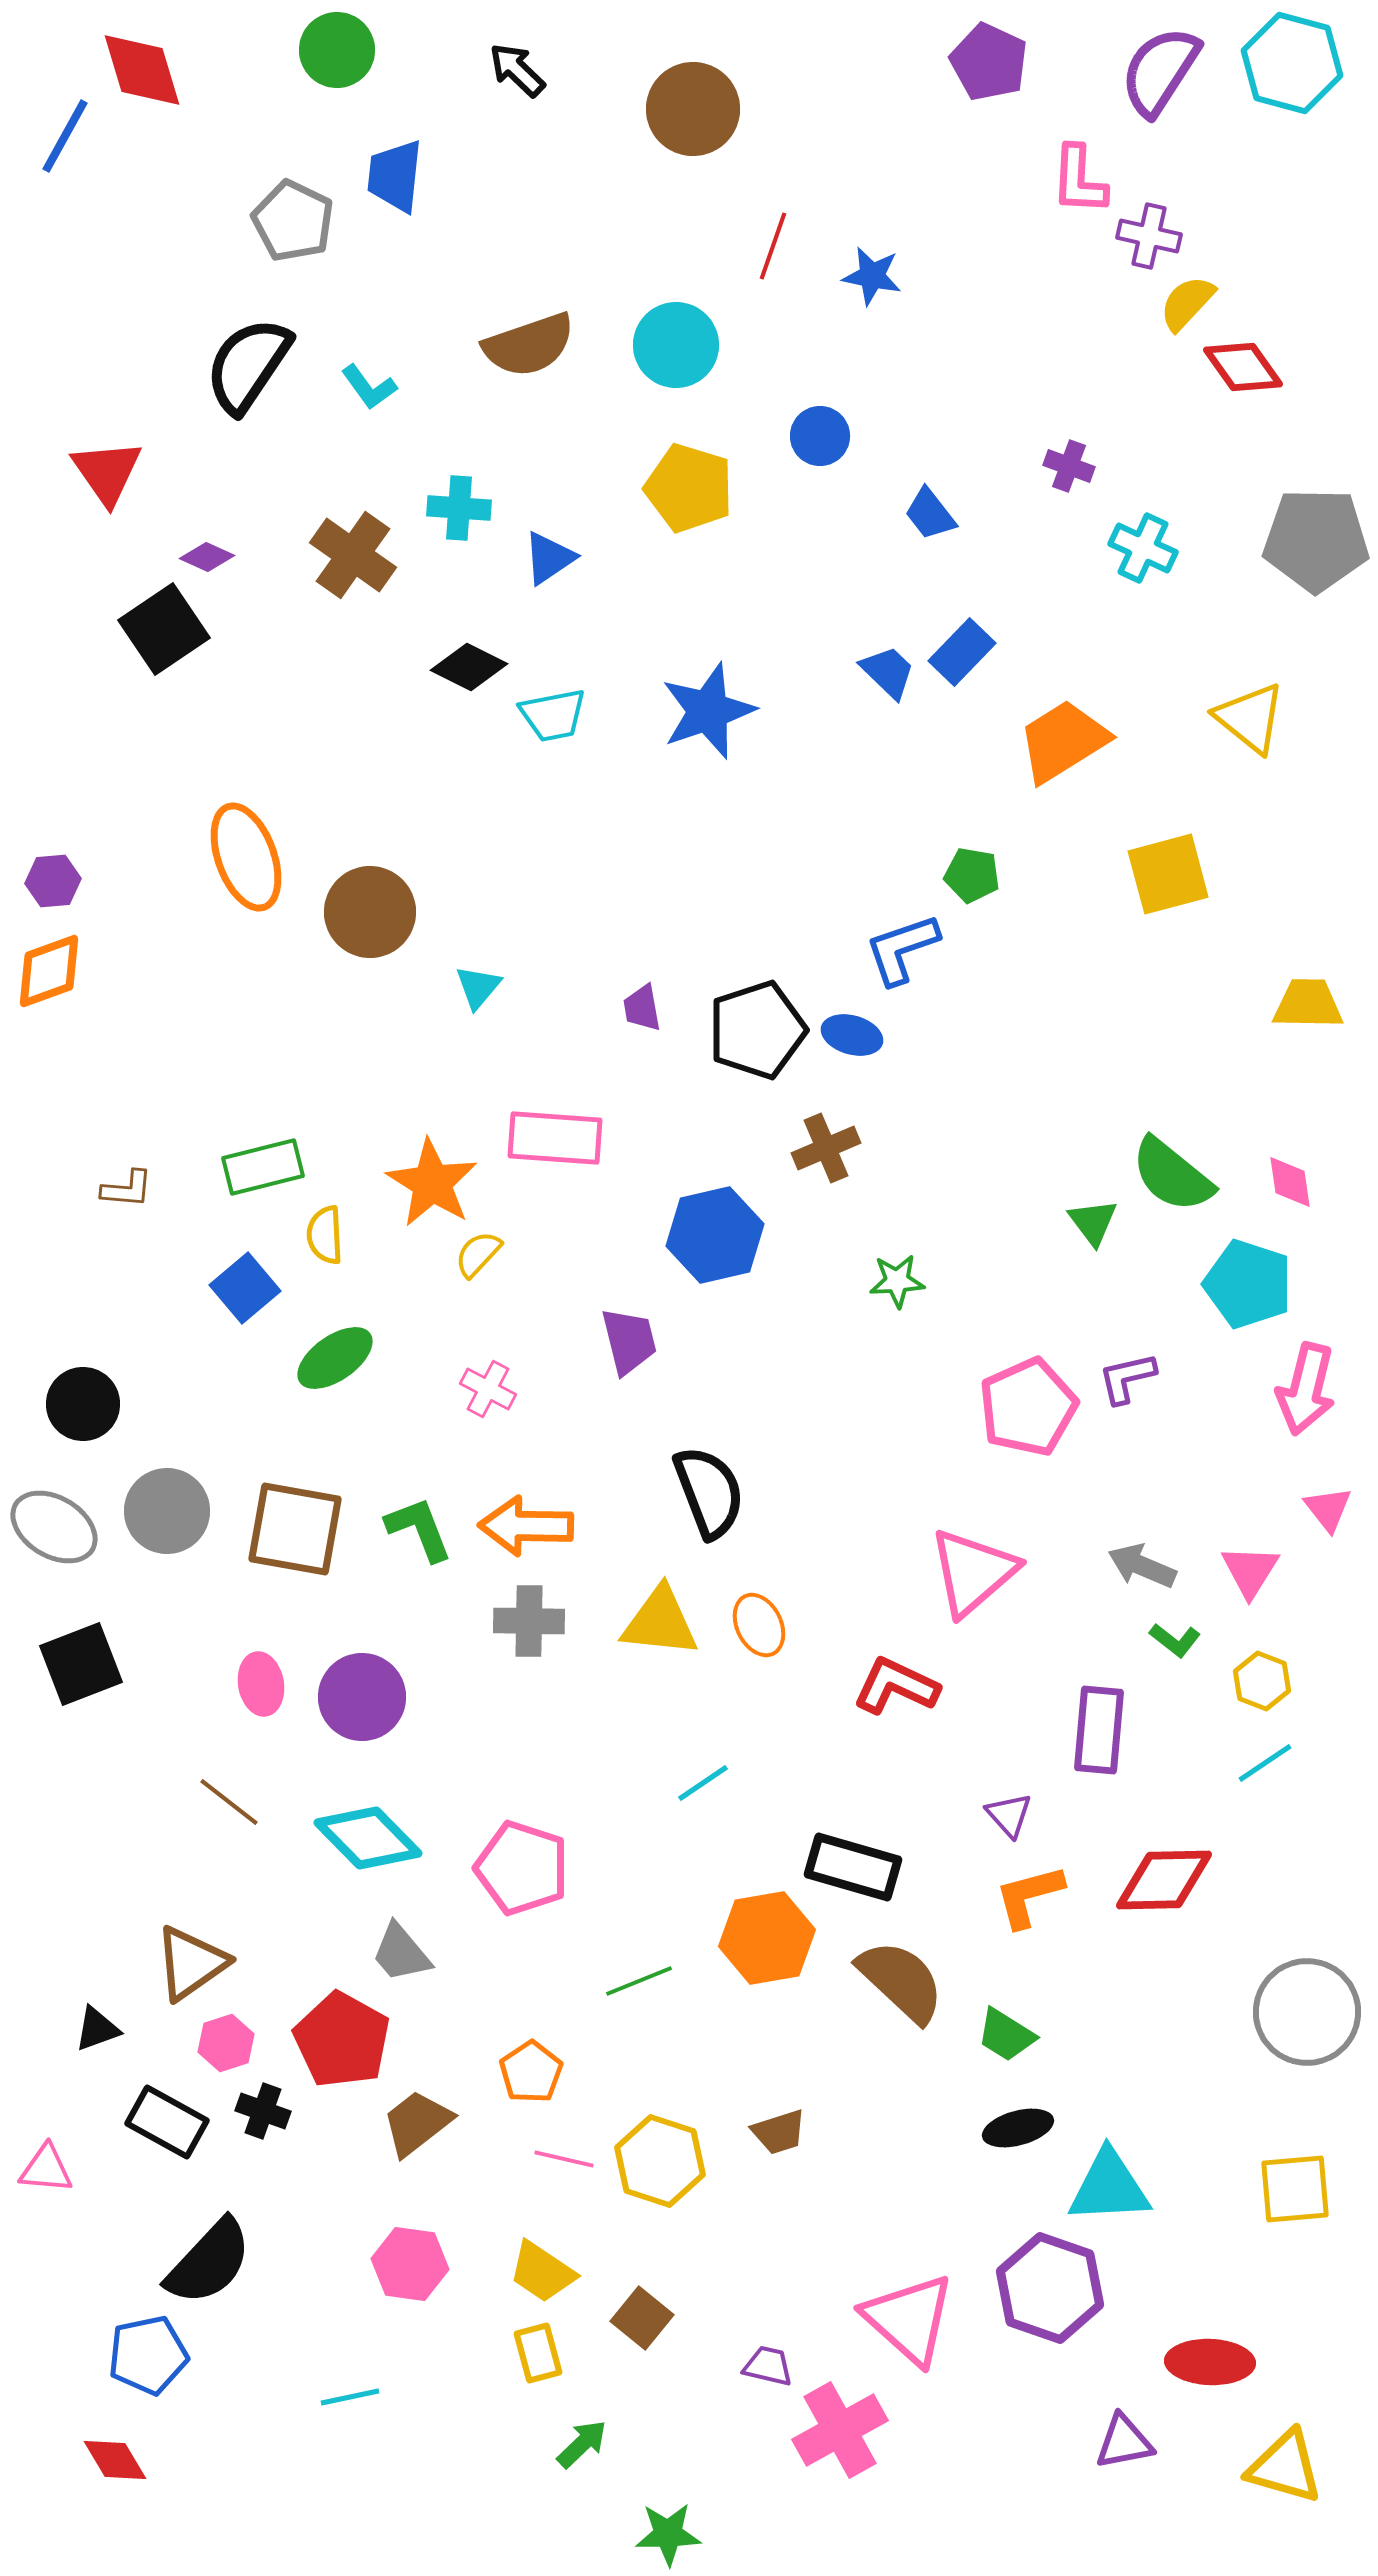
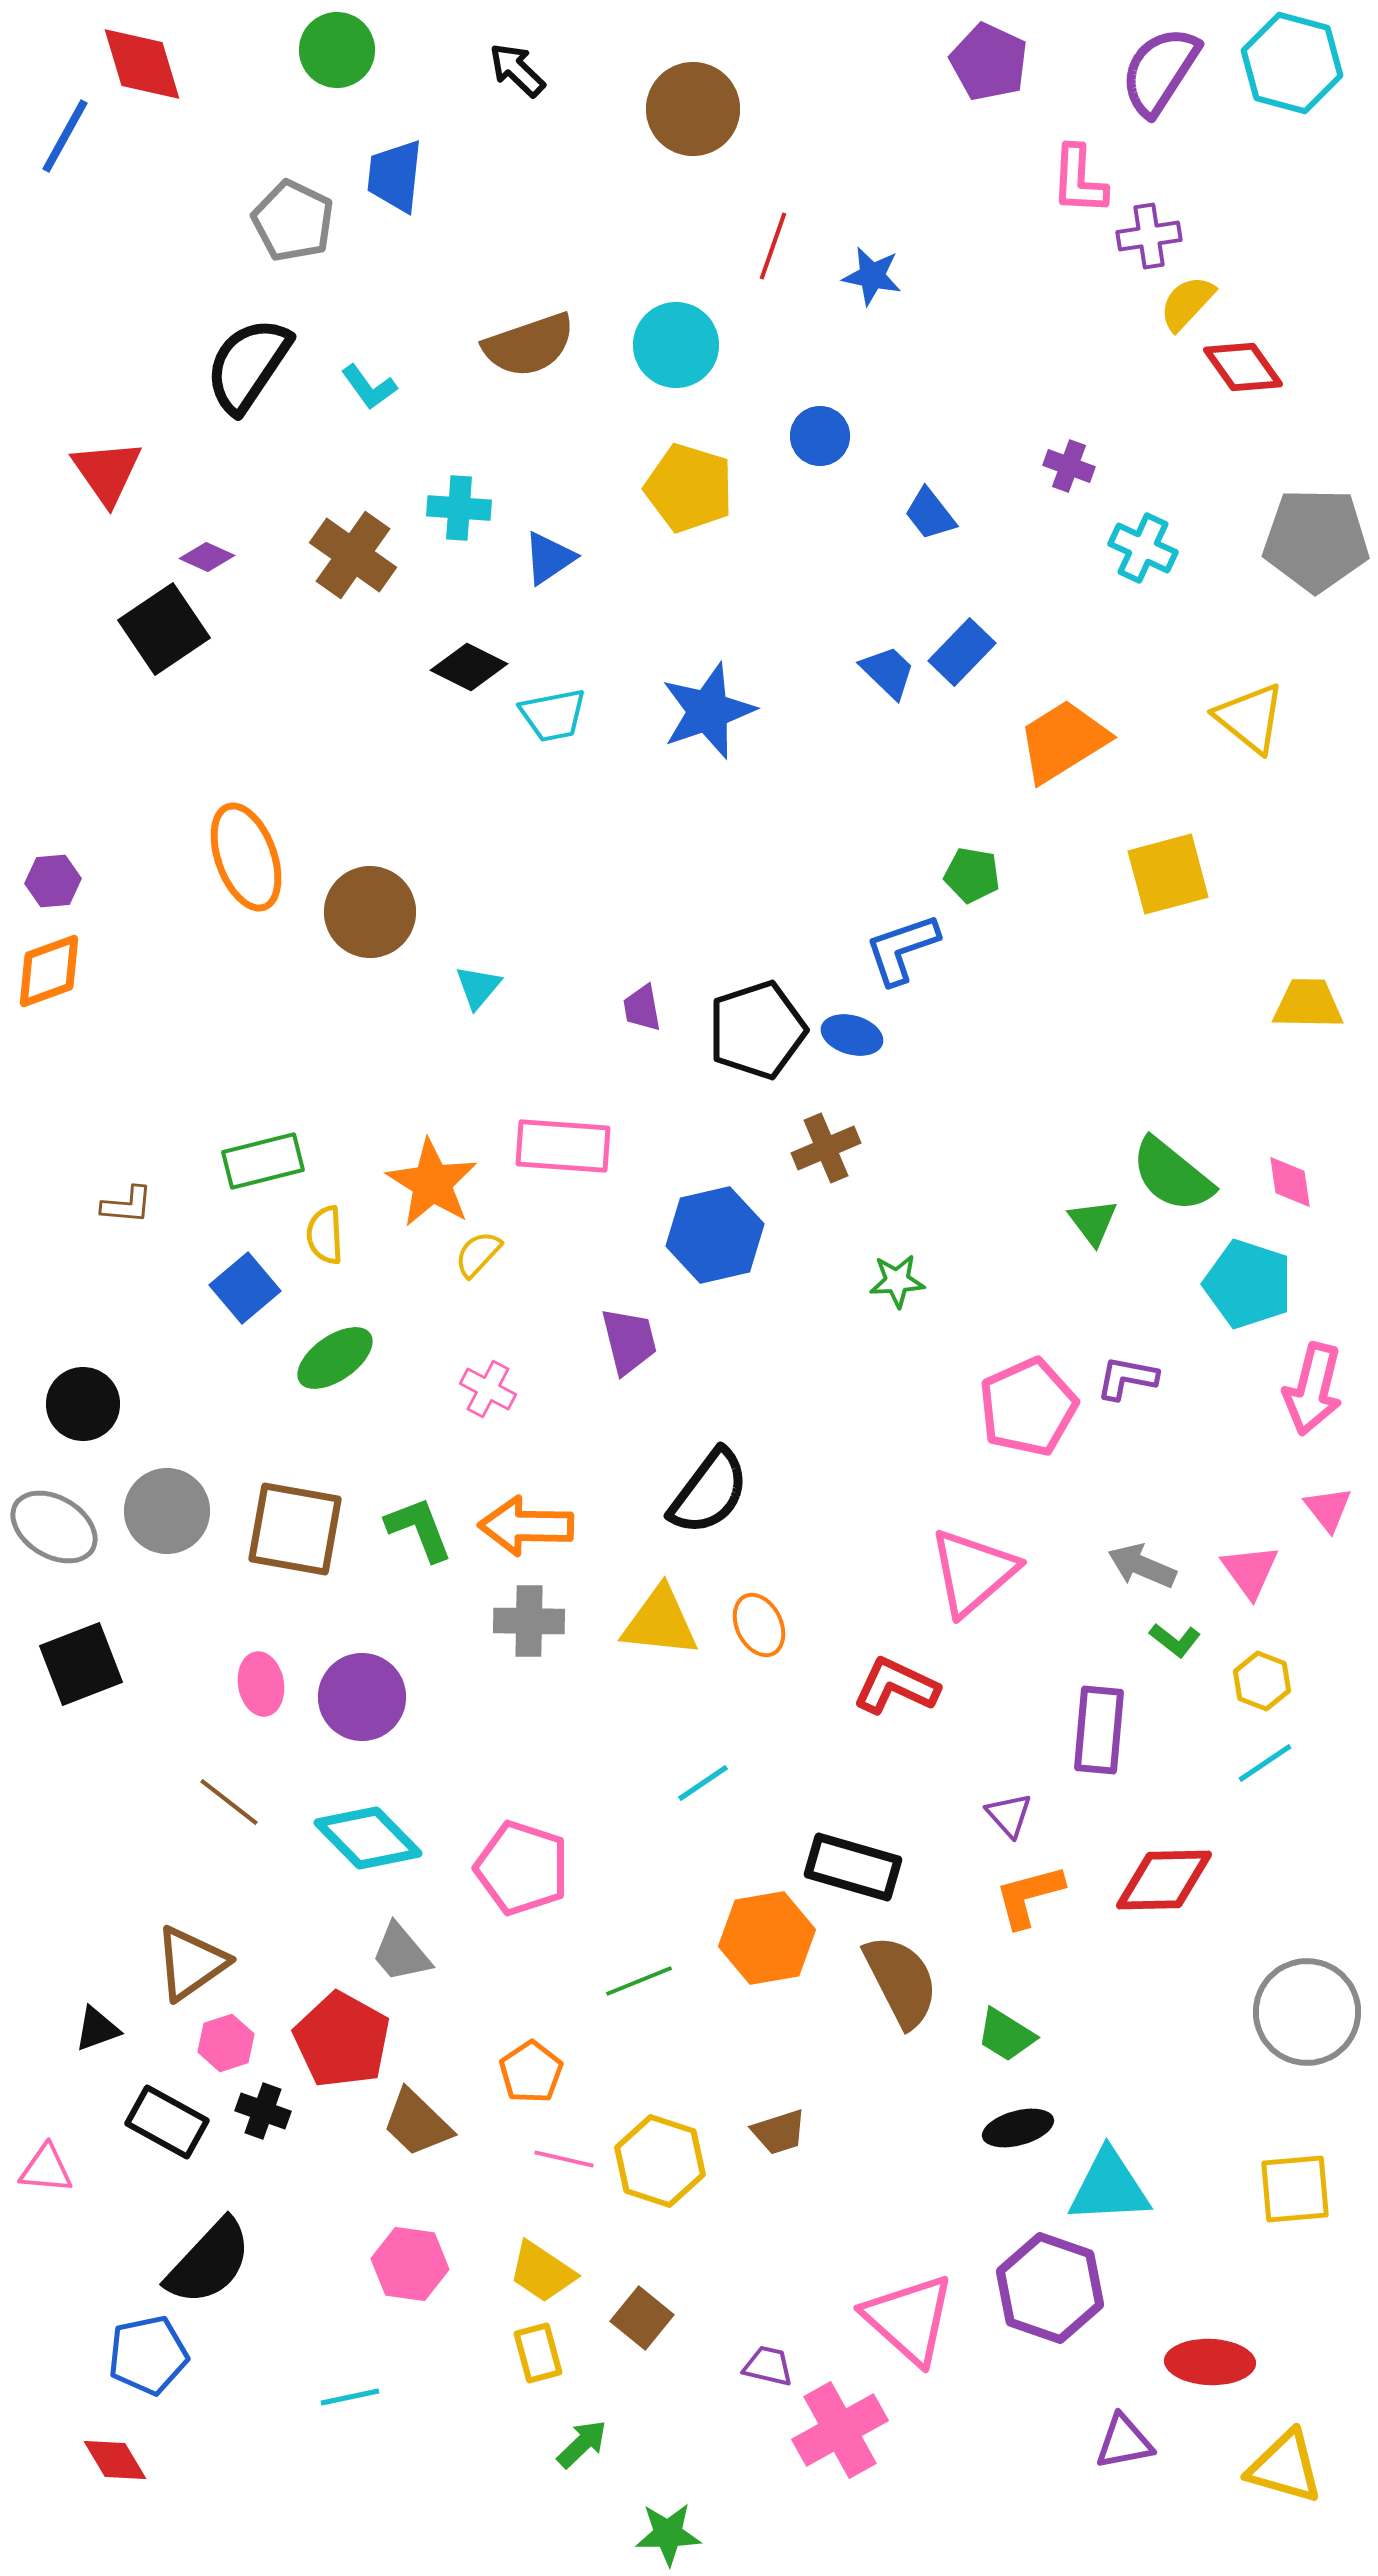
red diamond at (142, 70): moved 6 px up
purple cross at (1149, 236): rotated 22 degrees counterclockwise
pink rectangle at (555, 1138): moved 8 px right, 8 px down
green rectangle at (263, 1167): moved 6 px up
brown L-shape at (127, 1189): moved 16 px down
purple L-shape at (1127, 1378): rotated 24 degrees clockwise
pink arrow at (1306, 1389): moved 7 px right
black semicircle at (709, 1492): rotated 58 degrees clockwise
pink triangle at (1250, 1571): rotated 8 degrees counterclockwise
brown semicircle at (901, 1981): rotated 20 degrees clockwise
brown trapezoid at (417, 2123): rotated 98 degrees counterclockwise
